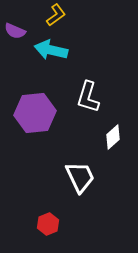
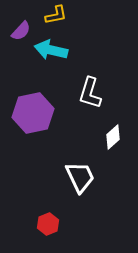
yellow L-shape: rotated 25 degrees clockwise
purple semicircle: moved 6 px right; rotated 70 degrees counterclockwise
white L-shape: moved 2 px right, 4 px up
purple hexagon: moved 2 px left; rotated 6 degrees counterclockwise
